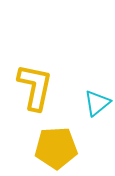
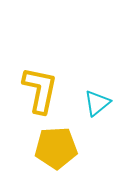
yellow L-shape: moved 5 px right, 3 px down
